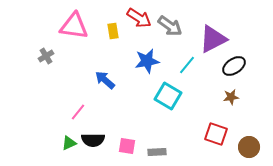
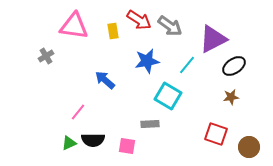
red arrow: moved 2 px down
gray rectangle: moved 7 px left, 28 px up
